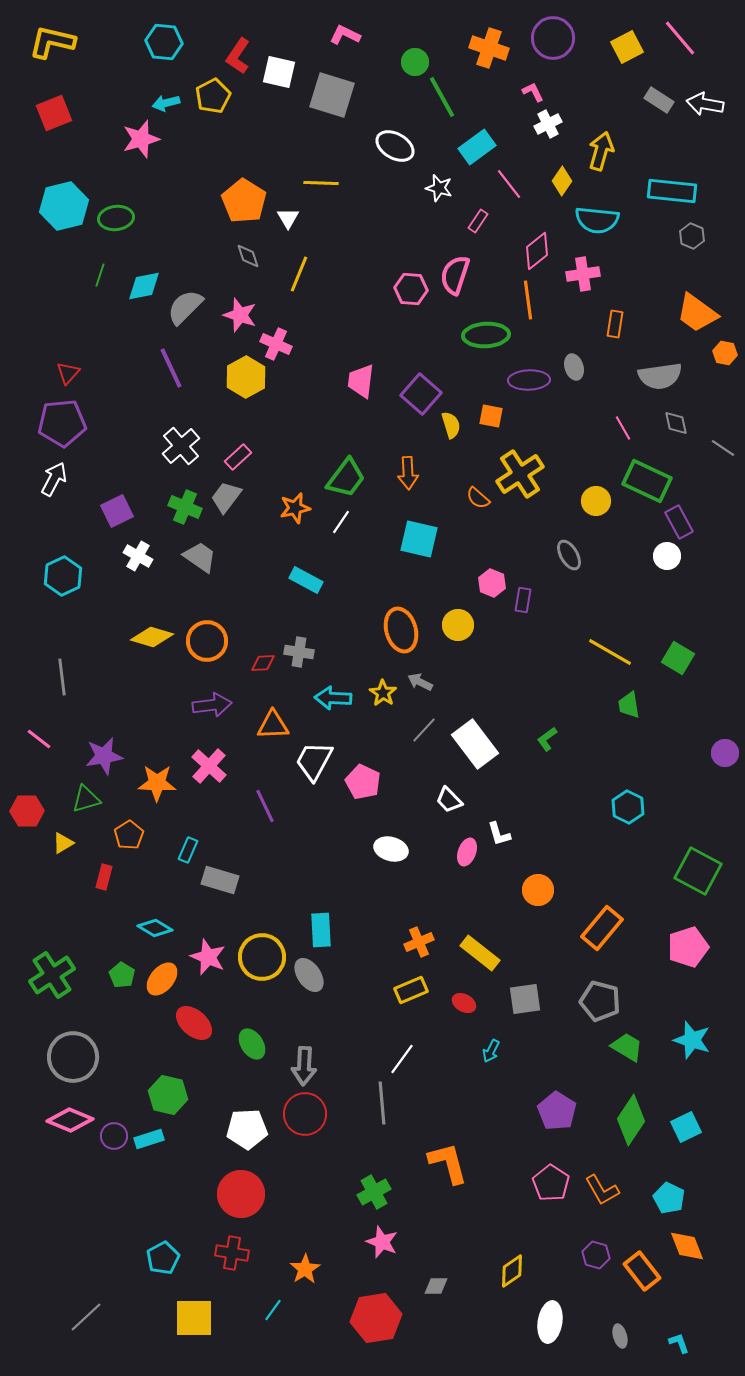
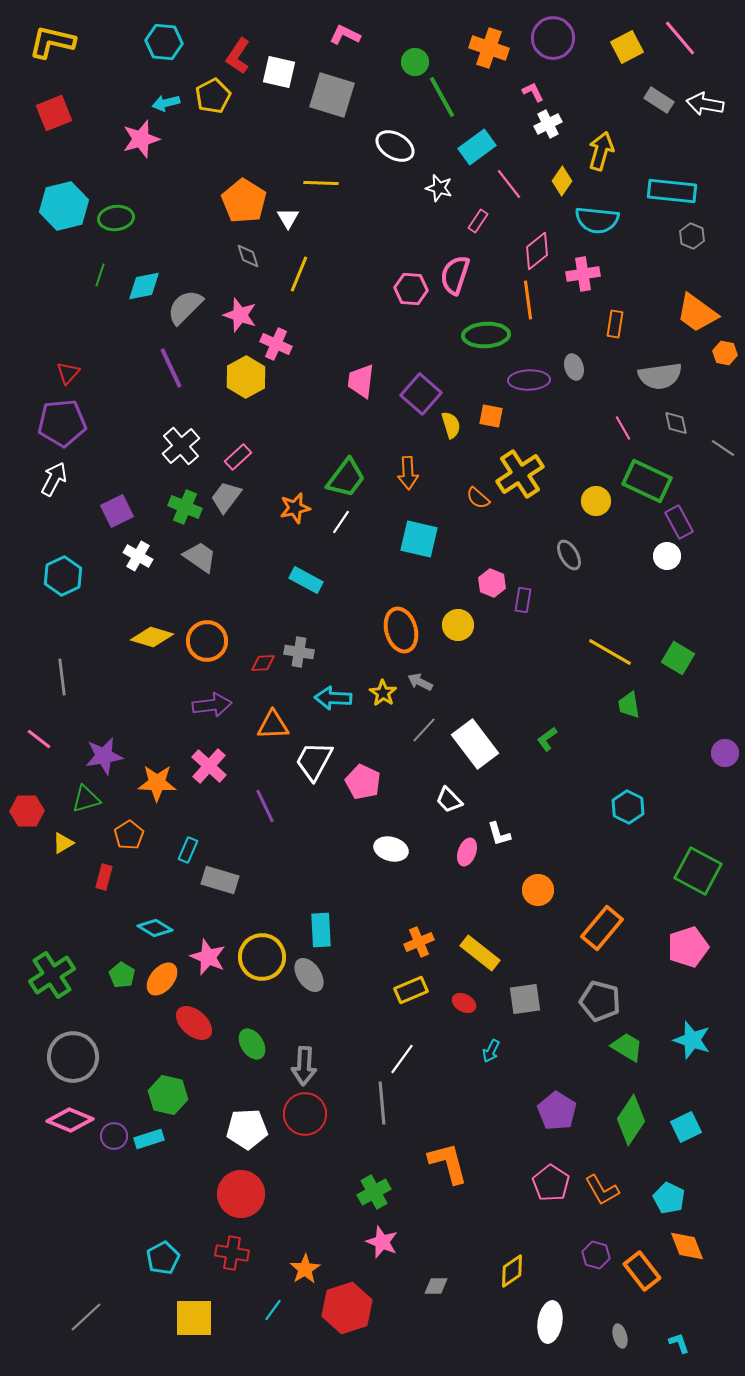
red hexagon at (376, 1318): moved 29 px left, 10 px up; rotated 9 degrees counterclockwise
